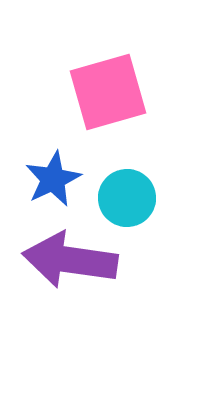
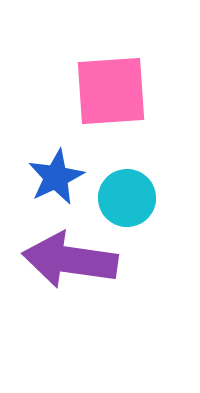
pink square: moved 3 px right, 1 px up; rotated 12 degrees clockwise
blue star: moved 3 px right, 2 px up
